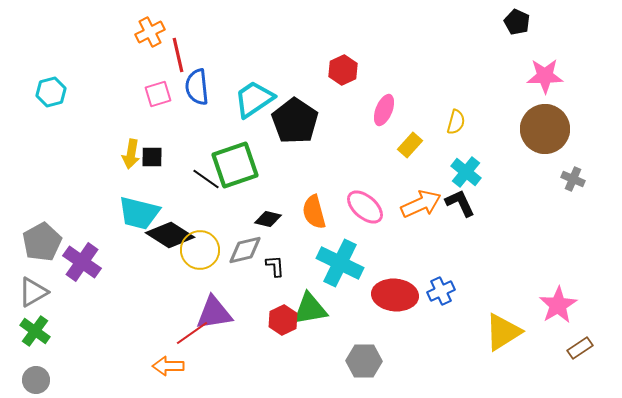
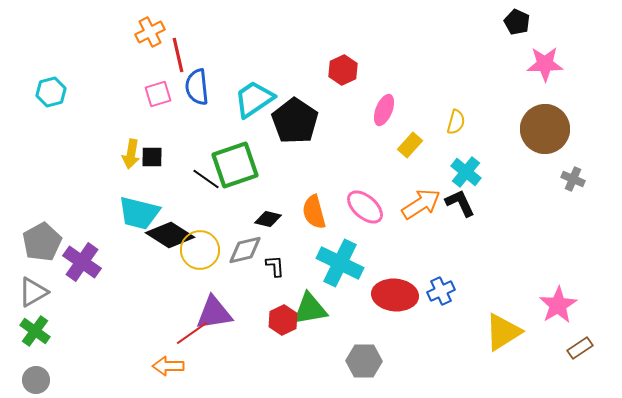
pink star at (545, 76): moved 12 px up
orange arrow at (421, 204): rotated 9 degrees counterclockwise
